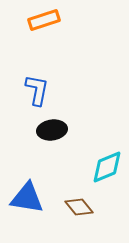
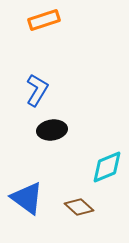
blue L-shape: rotated 20 degrees clockwise
blue triangle: rotated 27 degrees clockwise
brown diamond: rotated 8 degrees counterclockwise
